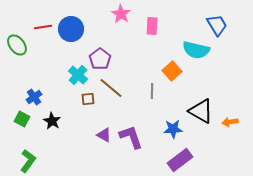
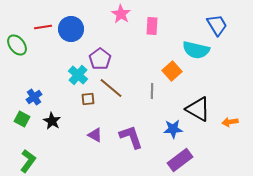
black triangle: moved 3 px left, 2 px up
purple triangle: moved 9 px left
